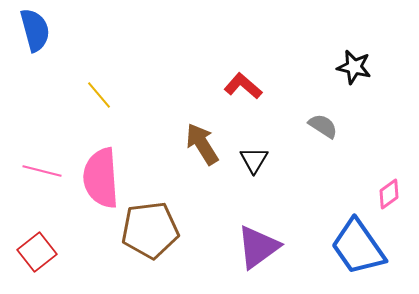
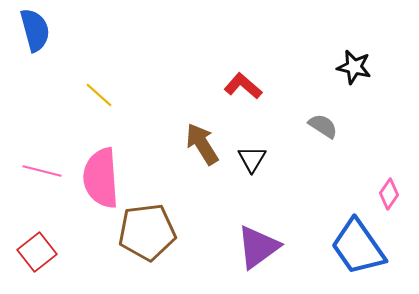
yellow line: rotated 8 degrees counterclockwise
black triangle: moved 2 px left, 1 px up
pink diamond: rotated 20 degrees counterclockwise
brown pentagon: moved 3 px left, 2 px down
